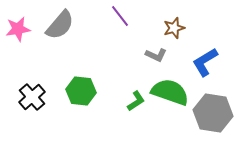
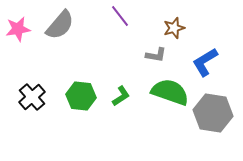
gray L-shape: rotated 15 degrees counterclockwise
green hexagon: moved 5 px down
green L-shape: moved 15 px left, 5 px up
